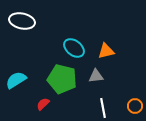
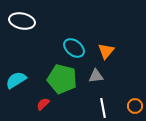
orange triangle: rotated 36 degrees counterclockwise
